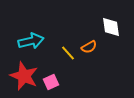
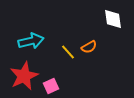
white diamond: moved 2 px right, 8 px up
yellow line: moved 1 px up
red star: rotated 24 degrees clockwise
pink square: moved 4 px down
